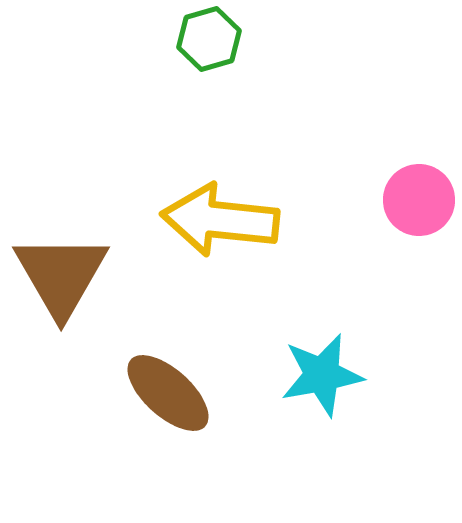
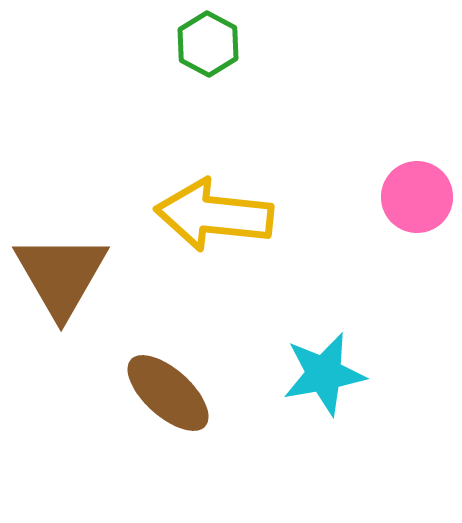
green hexagon: moved 1 px left, 5 px down; rotated 16 degrees counterclockwise
pink circle: moved 2 px left, 3 px up
yellow arrow: moved 6 px left, 5 px up
cyan star: moved 2 px right, 1 px up
